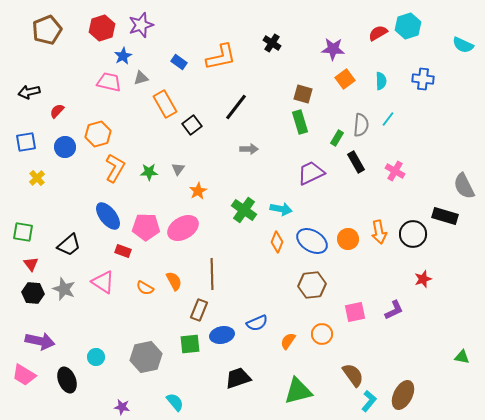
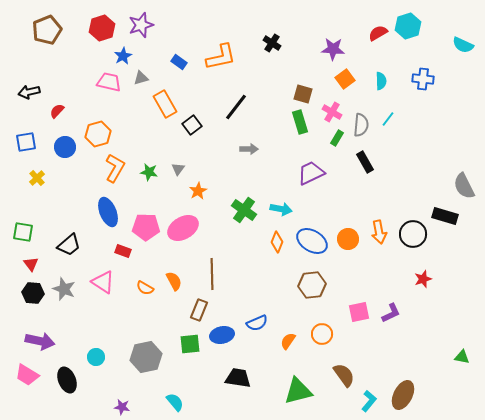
black rectangle at (356, 162): moved 9 px right
pink cross at (395, 171): moved 63 px left, 59 px up
green star at (149, 172): rotated 12 degrees clockwise
blue ellipse at (108, 216): moved 4 px up; rotated 16 degrees clockwise
purple L-shape at (394, 310): moved 3 px left, 3 px down
pink square at (355, 312): moved 4 px right
pink trapezoid at (24, 375): moved 3 px right
brown semicircle at (353, 375): moved 9 px left
black trapezoid at (238, 378): rotated 28 degrees clockwise
